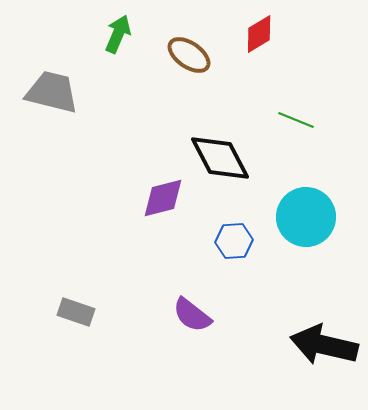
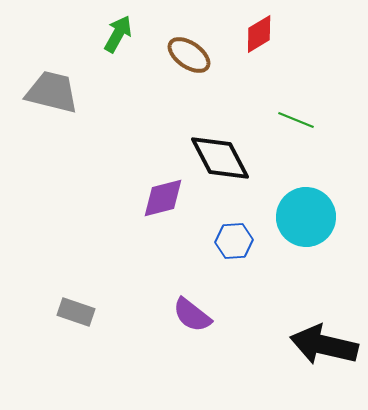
green arrow: rotated 6 degrees clockwise
